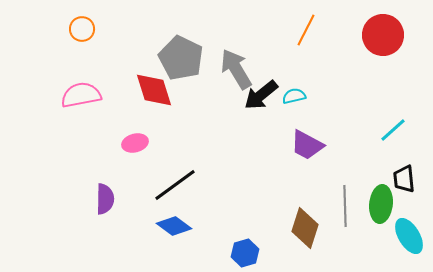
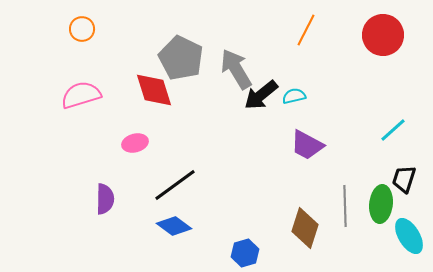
pink semicircle: rotated 6 degrees counterclockwise
black trapezoid: rotated 24 degrees clockwise
